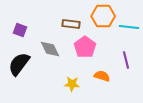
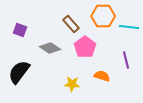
brown rectangle: rotated 42 degrees clockwise
gray diamond: moved 1 px up; rotated 30 degrees counterclockwise
black semicircle: moved 8 px down
